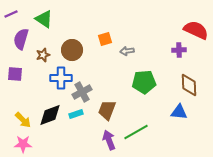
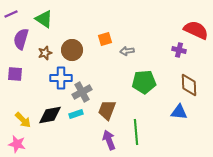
purple cross: rotated 16 degrees clockwise
brown star: moved 2 px right, 2 px up
black diamond: rotated 10 degrees clockwise
green line: rotated 65 degrees counterclockwise
pink star: moved 6 px left; rotated 12 degrees clockwise
